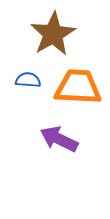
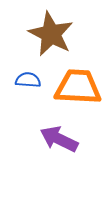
brown star: moved 2 px left; rotated 15 degrees counterclockwise
